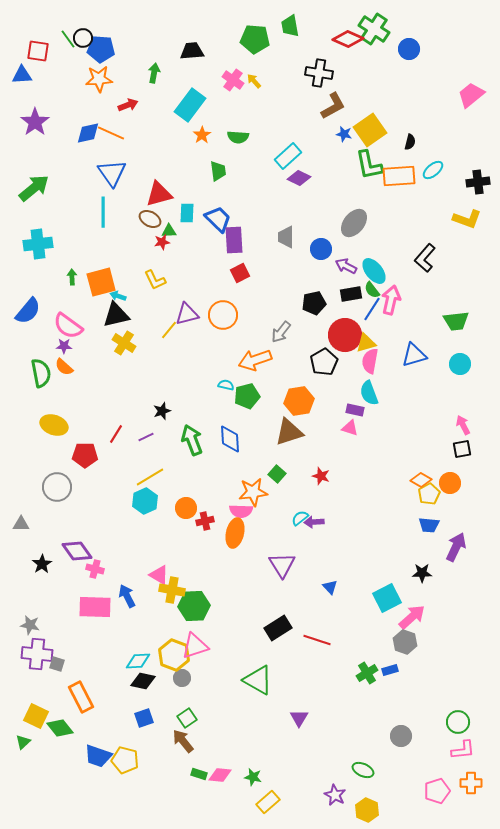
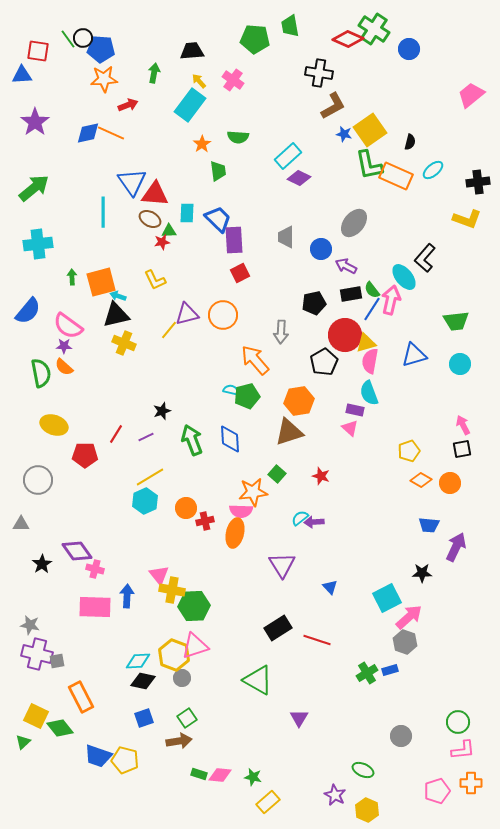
orange star at (99, 79): moved 5 px right
yellow arrow at (254, 81): moved 55 px left
orange star at (202, 135): moved 9 px down
blue triangle at (112, 173): moved 20 px right, 9 px down
orange rectangle at (399, 176): moved 3 px left; rotated 28 degrees clockwise
red triangle at (159, 194): moved 4 px left; rotated 20 degrees clockwise
cyan ellipse at (374, 271): moved 30 px right, 6 px down
gray arrow at (281, 332): rotated 35 degrees counterclockwise
yellow cross at (124, 343): rotated 10 degrees counterclockwise
orange arrow at (255, 360): rotated 68 degrees clockwise
cyan semicircle at (226, 385): moved 5 px right, 5 px down
pink triangle at (350, 428): rotated 24 degrees clockwise
gray circle at (57, 487): moved 19 px left, 7 px up
yellow pentagon at (429, 494): moved 20 px left, 43 px up; rotated 10 degrees clockwise
pink triangle at (159, 575): rotated 20 degrees clockwise
blue arrow at (127, 596): rotated 30 degrees clockwise
pink arrow at (412, 617): moved 3 px left
purple cross at (37, 654): rotated 8 degrees clockwise
gray square at (57, 664): moved 3 px up; rotated 28 degrees counterclockwise
brown arrow at (183, 741): moved 4 px left; rotated 120 degrees clockwise
